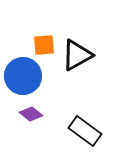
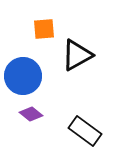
orange square: moved 16 px up
